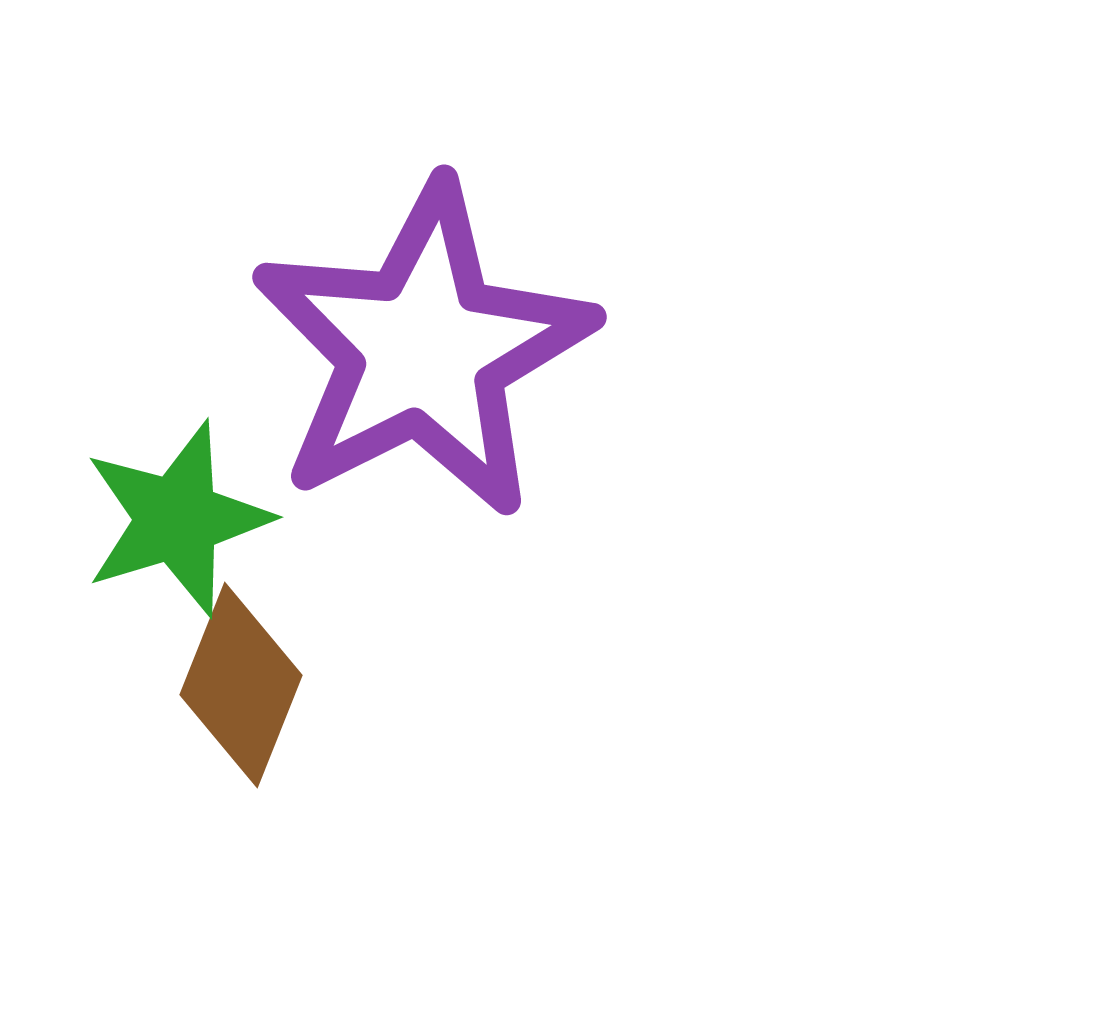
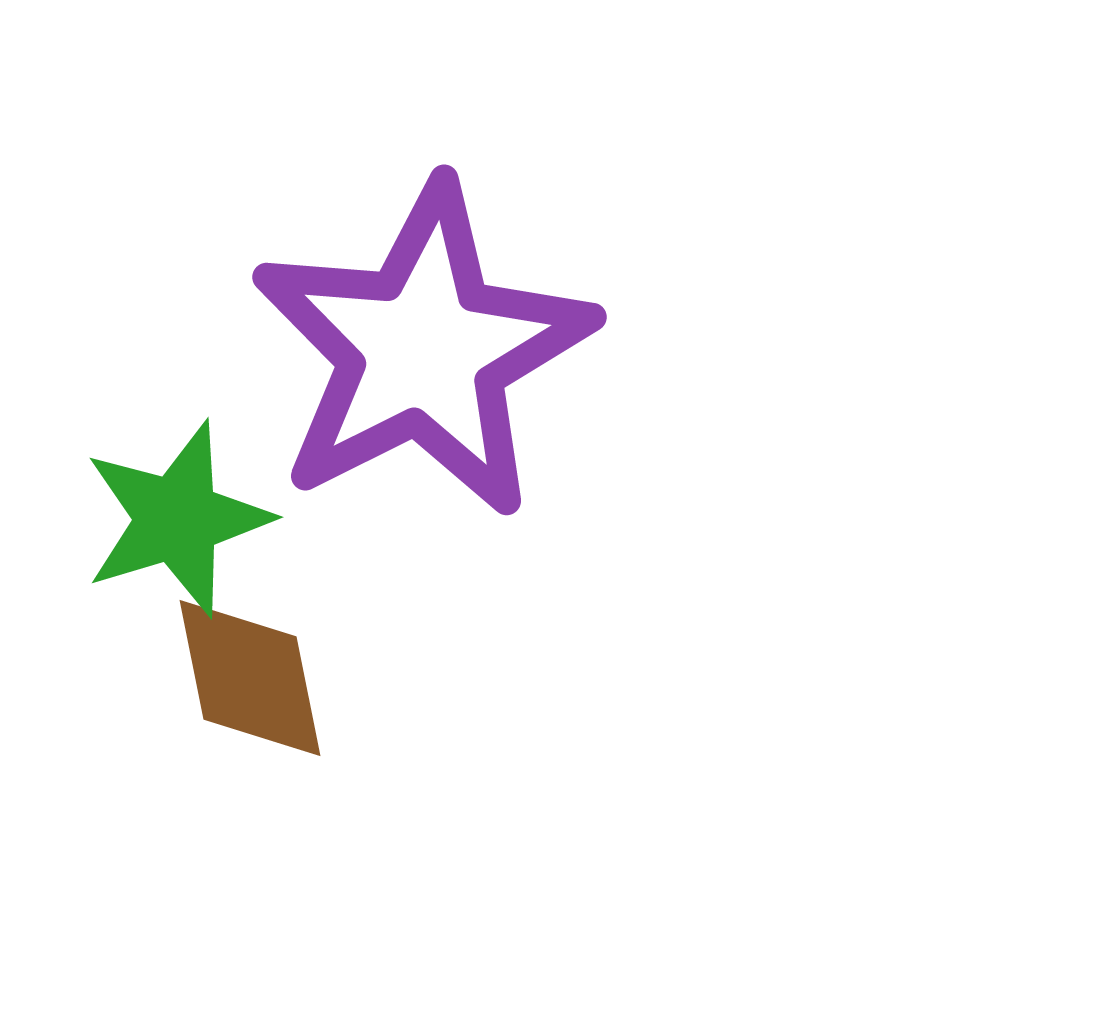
brown diamond: moved 9 px right, 7 px up; rotated 33 degrees counterclockwise
